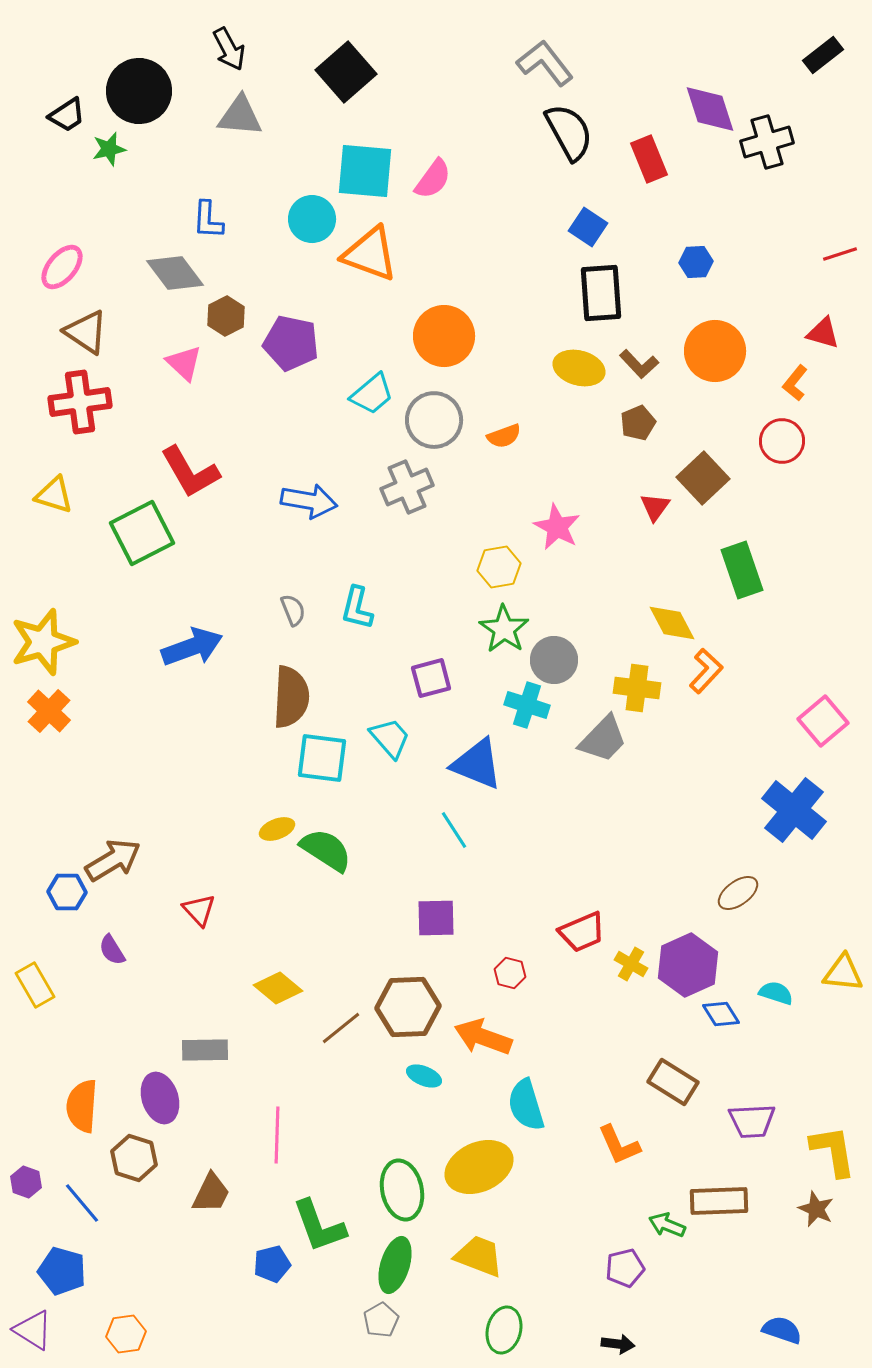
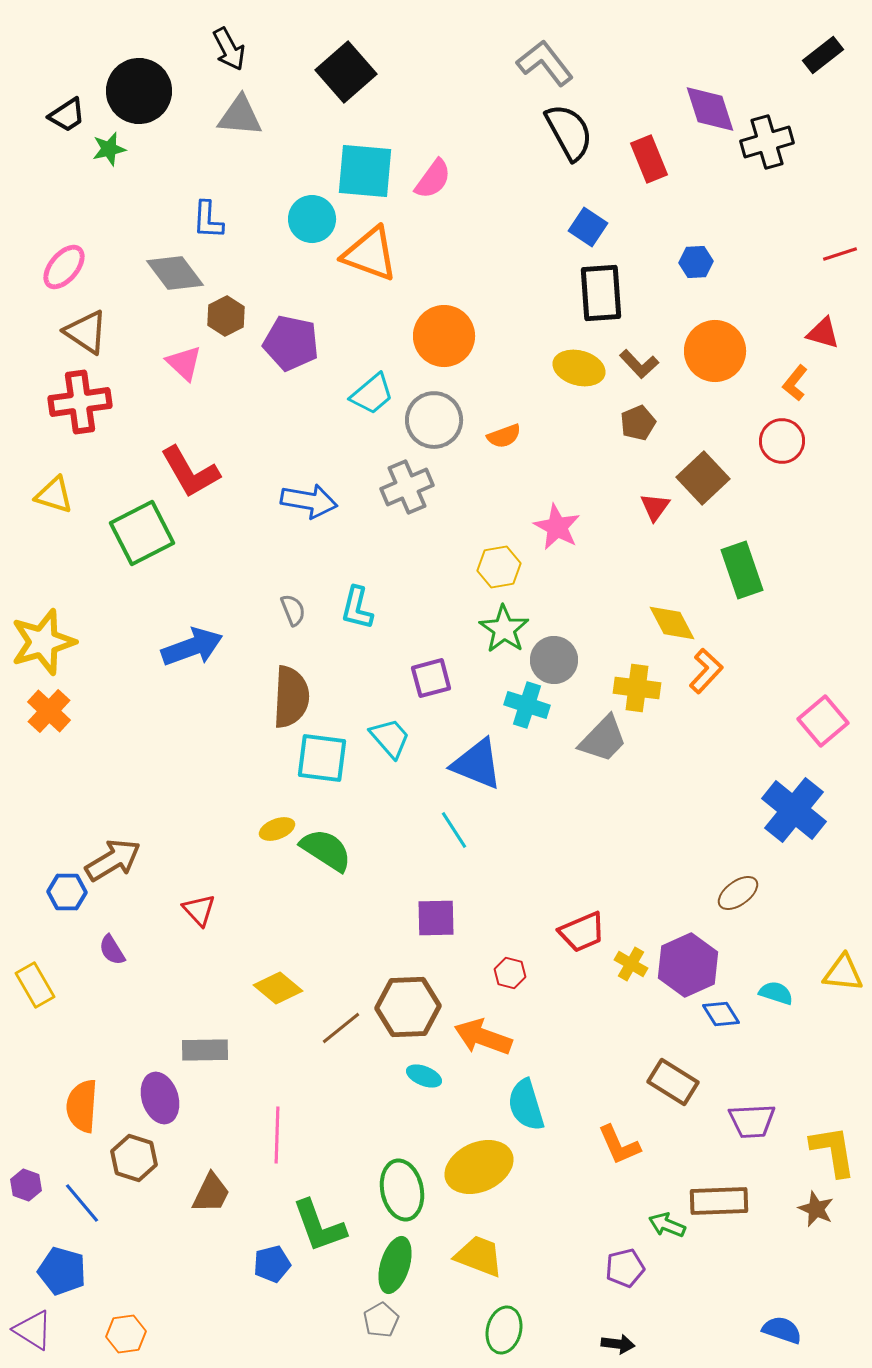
pink ellipse at (62, 267): moved 2 px right
purple hexagon at (26, 1182): moved 3 px down
